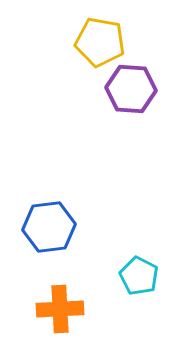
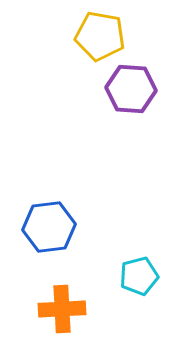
yellow pentagon: moved 6 px up
cyan pentagon: rotated 30 degrees clockwise
orange cross: moved 2 px right
